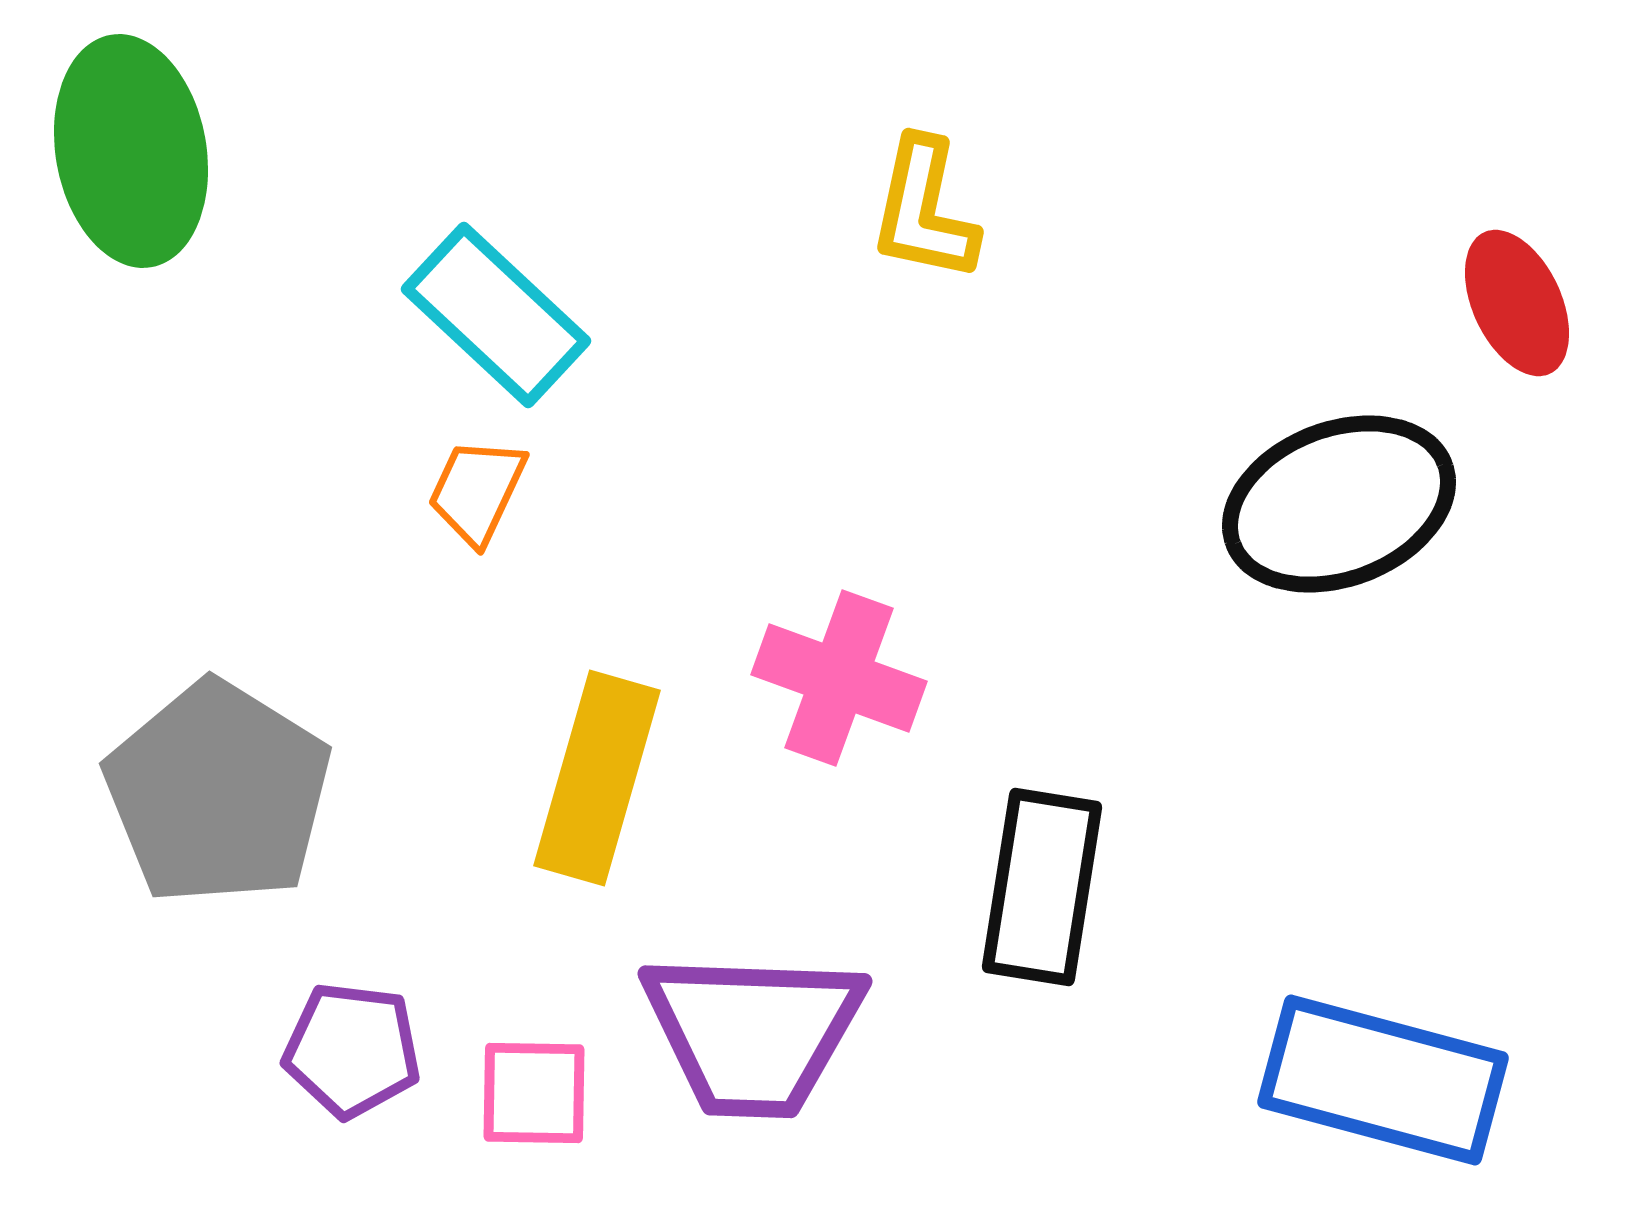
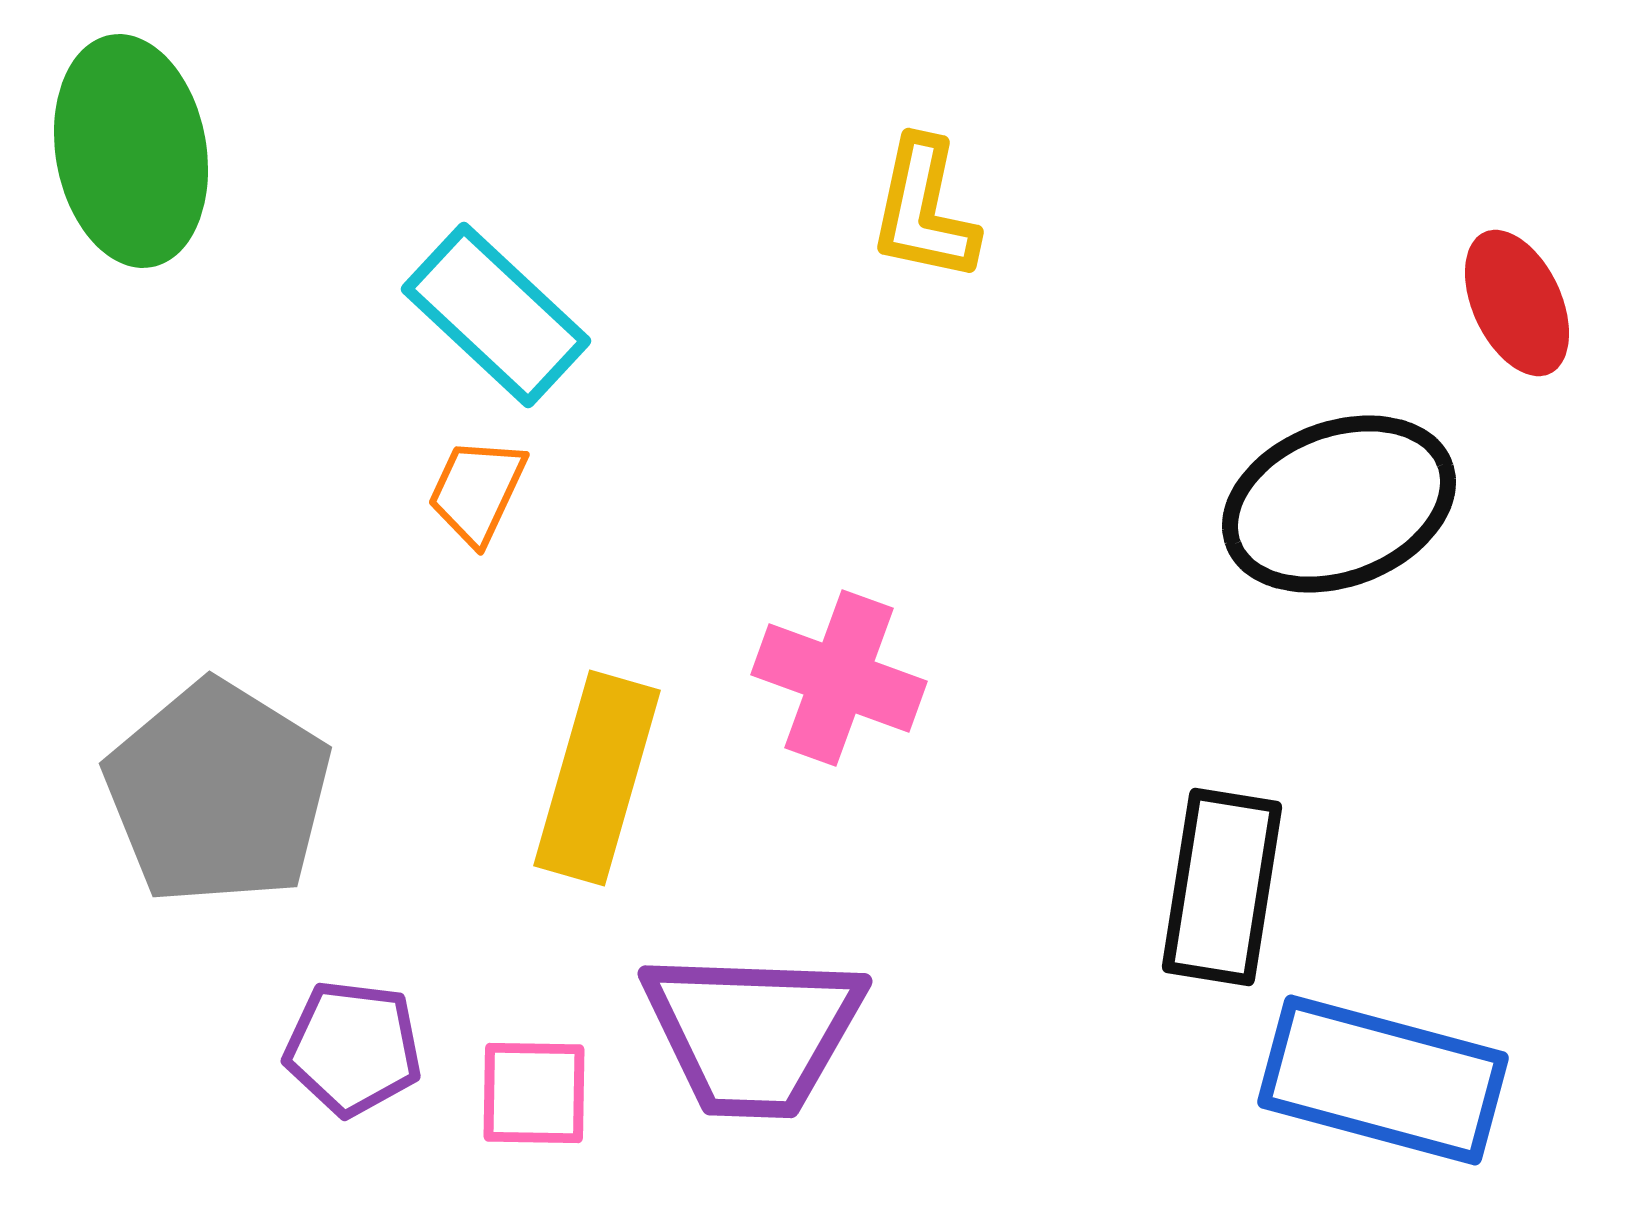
black rectangle: moved 180 px right
purple pentagon: moved 1 px right, 2 px up
